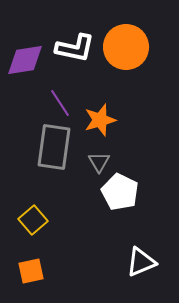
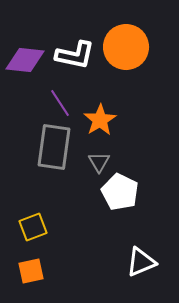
white L-shape: moved 7 px down
purple diamond: rotated 15 degrees clockwise
orange star: rotated 16 degrees counterclockwise
yellow square: moved 7 px down; rotated 20 degrees clockwise
